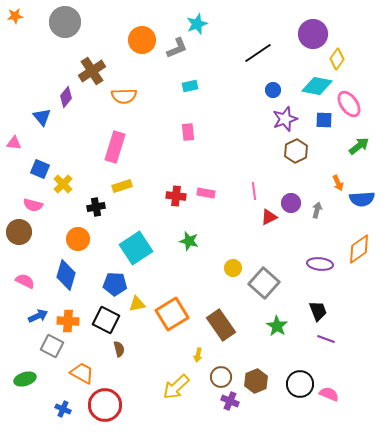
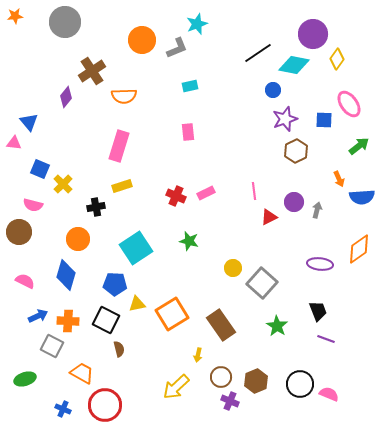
cyan diamond at (317, 86): moved 23 px left, 21 px up
blue triangle at (42, 117): moved 13 px left, 5 px down
pink rectangle at (115, 147): moved 4 px right, 1 px up
orange arrow at (338, 183): moved 1 px right, 4 px up
pink rectangle at (206, 193): rotated 36 degrees counterclockwise
red cross at (176, 196): rotated 18 degrees clockwise
blue semicircle at (362, 199): moved 2 px up
purple circle at (291, 203): moved 3 px right, 1 px up
gray square at (264, 283): moved 2 px left
